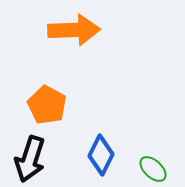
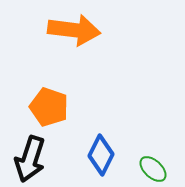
orange arrow: rotated 9 degrees clockwise
orange pentagon: moved 2 px right, 2 px down; rotated 9 degrees counterclockwise
